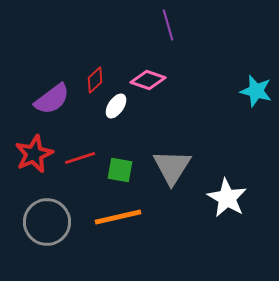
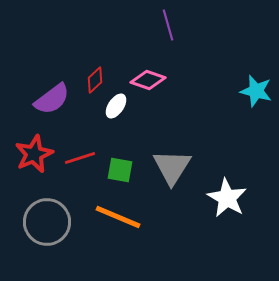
orange line: rotated 36 degrees clockwise
